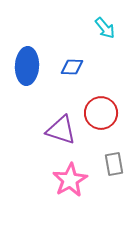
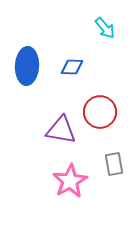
red circle: moved 1 px left, 1 px up
purple triangle: rotated 8 degrees counterclockwise
pink star: moved 1 px down
